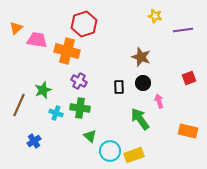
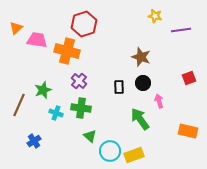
purple line: moved 2 px left
purple cross: rotated 14 degrees clockwise
green cross: moved 1 px right
